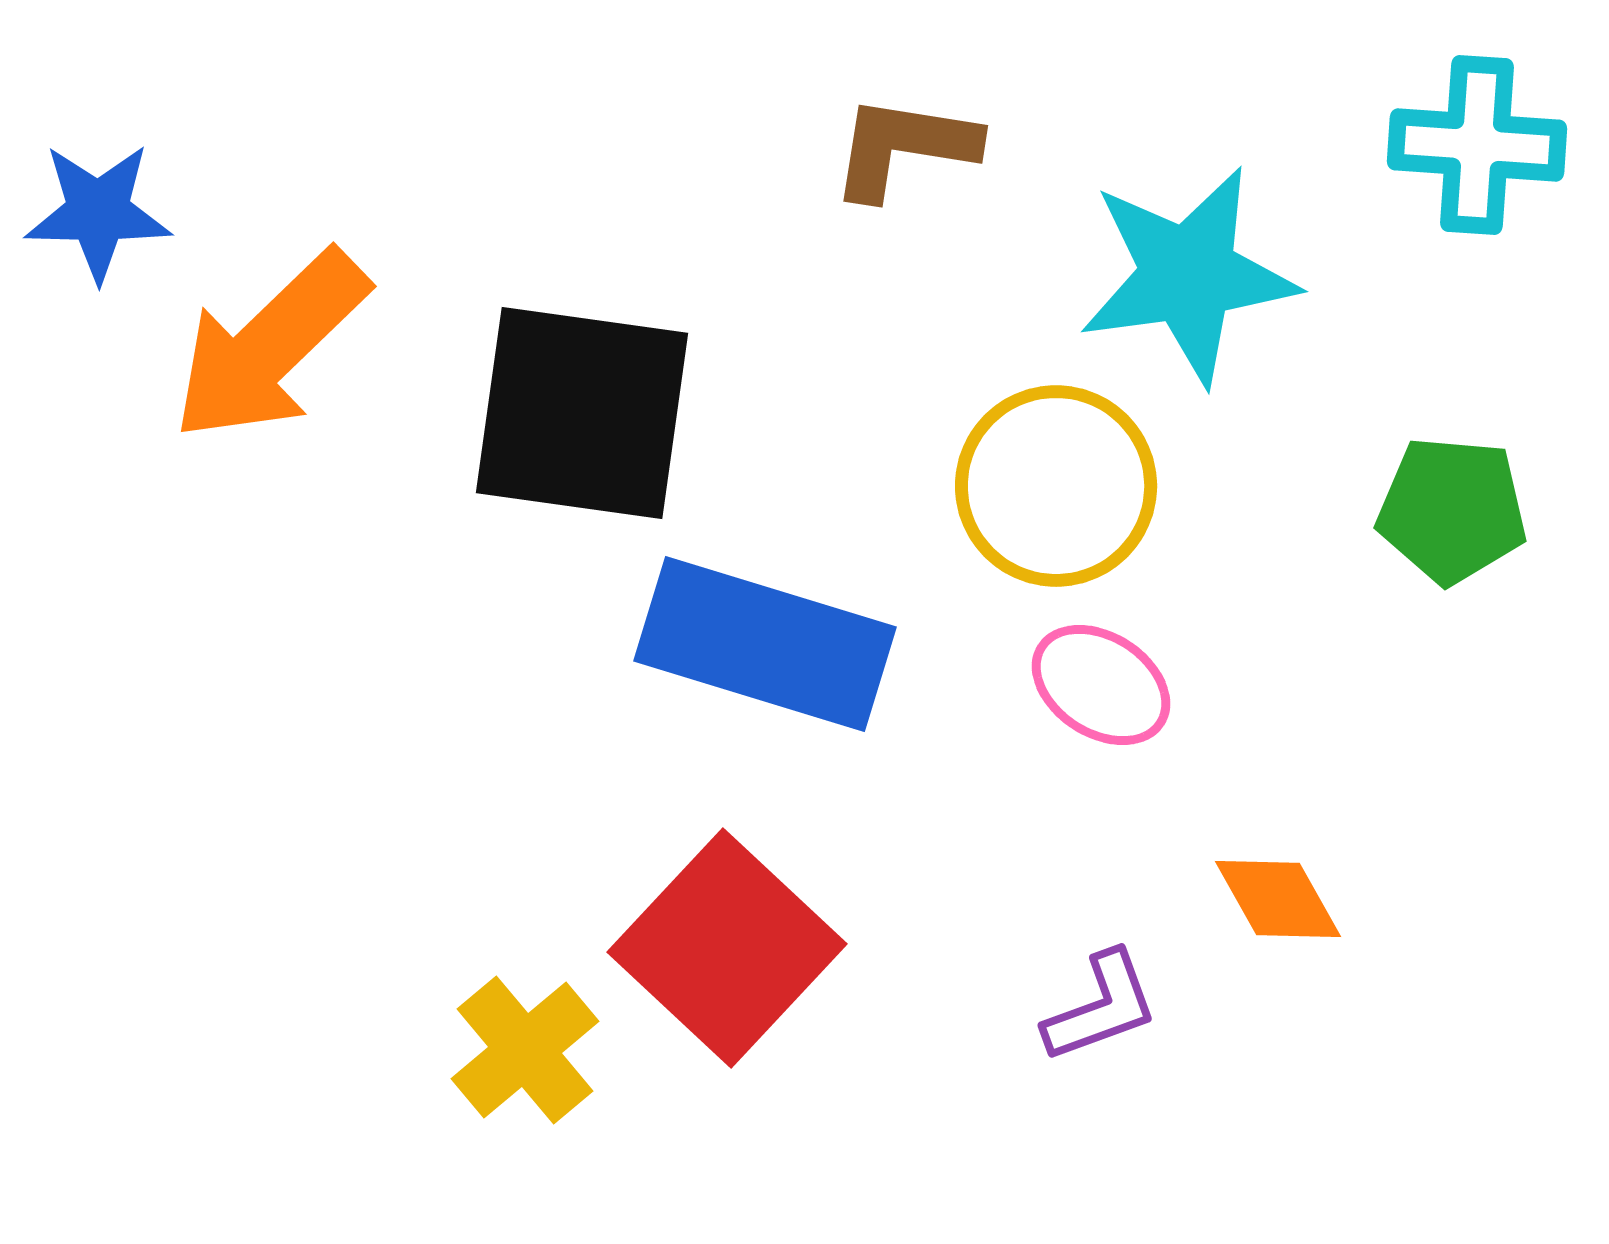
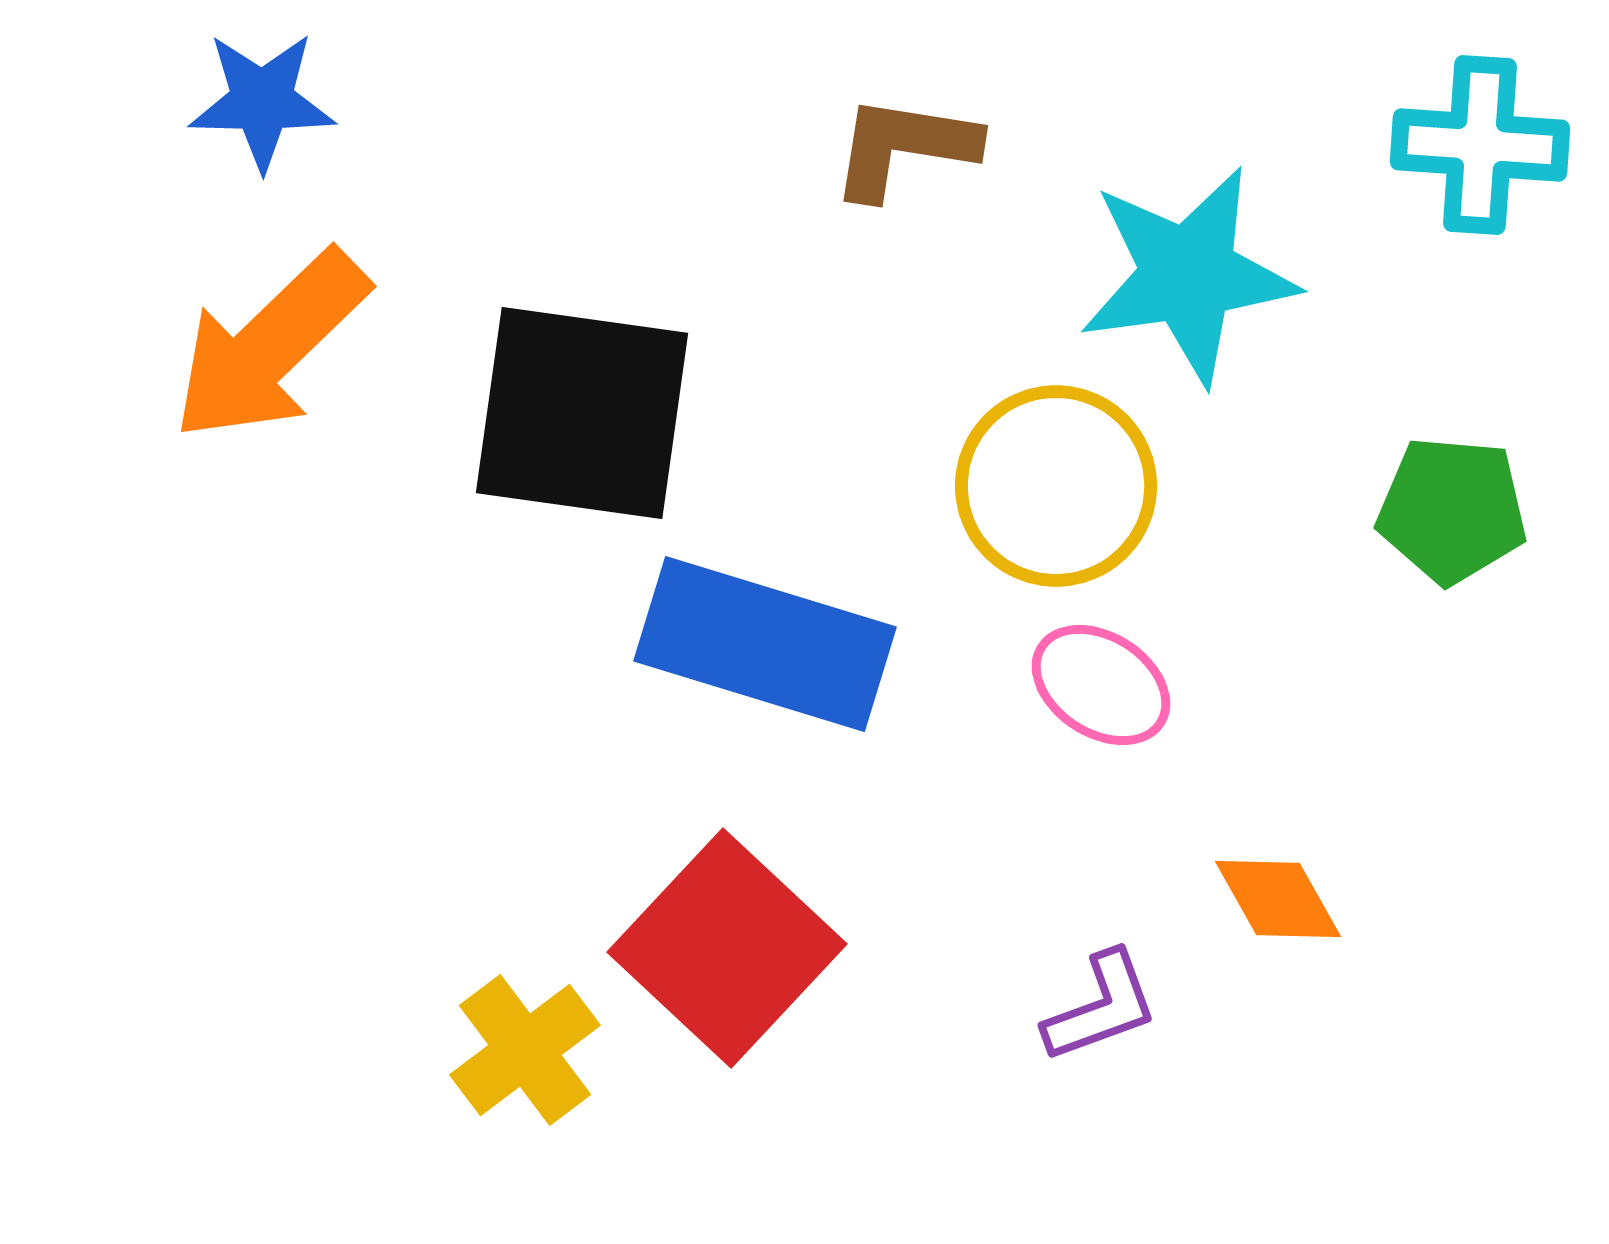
cyan cross: moved 3 px right
blue star: moved 164 px right, 111 px up
yellow cross: rotated 3 degrees clockwise
